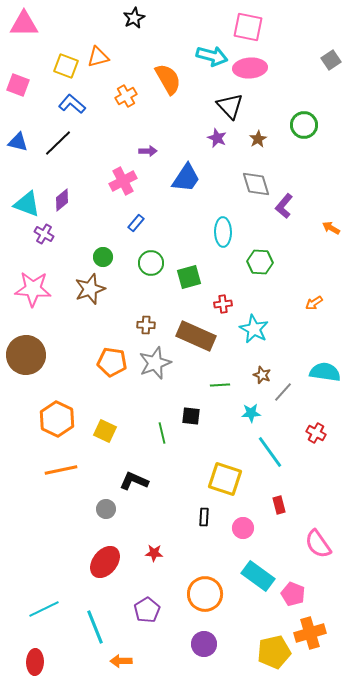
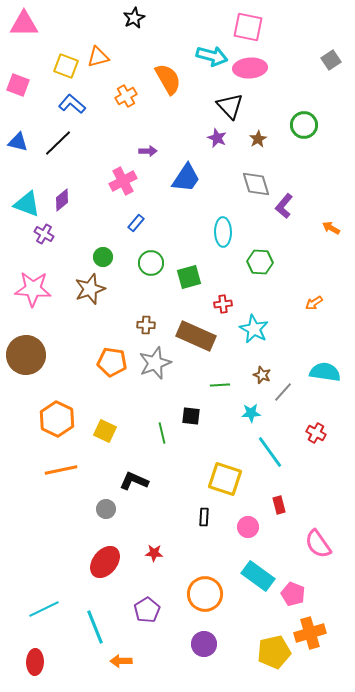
pink circle at (243, 528): moved 5 px right, 1 px up
